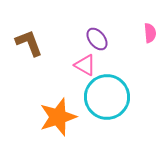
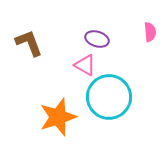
pink semicircle: moved 1 px up
purple ellipse: rotated 35 degrees counterclockwise
cyan circle: moved 2 px right
